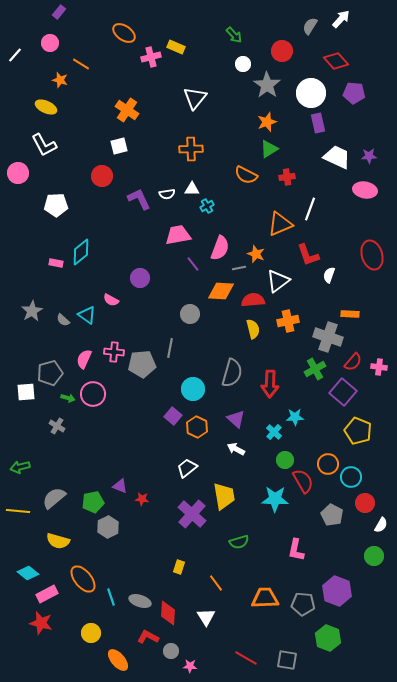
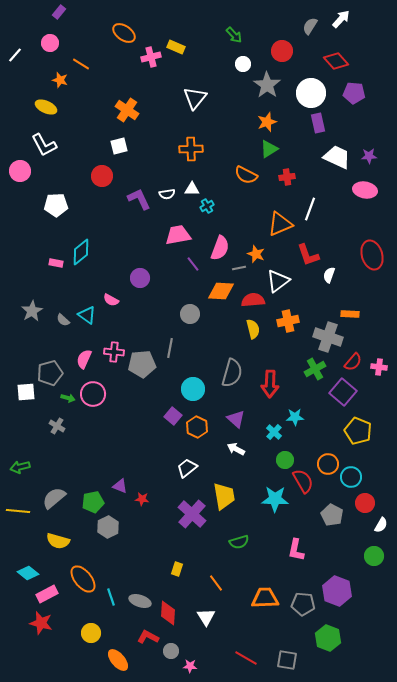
pink circle at (18, 173): moved 2 px right, 2 px up
yellow rectangle at (179, 567): moved 2 px left, 2 px down
